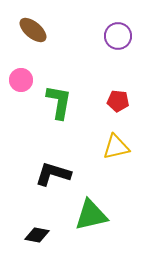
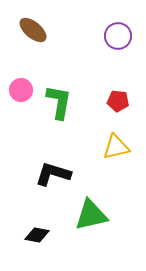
pink circle: moved 10 px down
